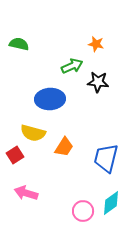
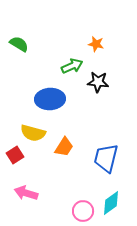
green semicircle: rotated 18 degrees clockwise
